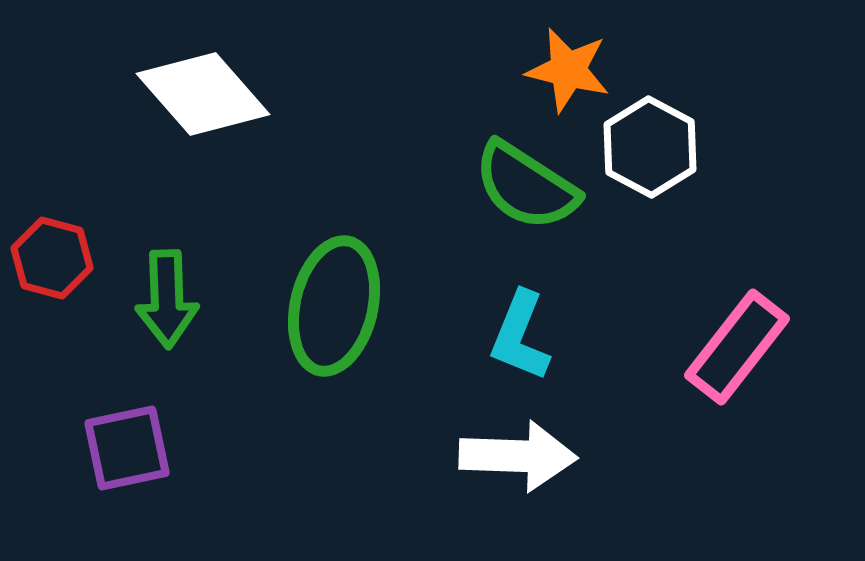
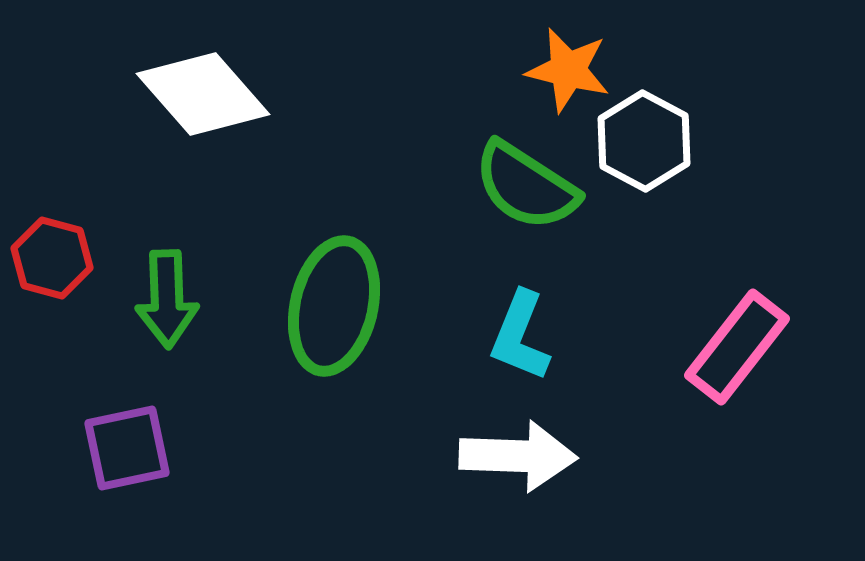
white hexagon: moved 6 px left, 6 px up
